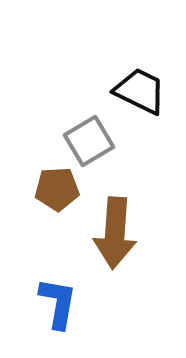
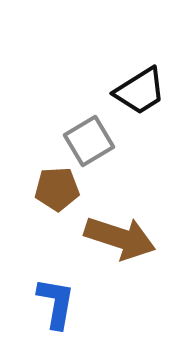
black trapezoid: rotated 122 degrees clockwise
brown arrow: moved 5 px right, 5 px down; rotated 76 degrees counterclockwise
blue L-shape: moved 2 px left
